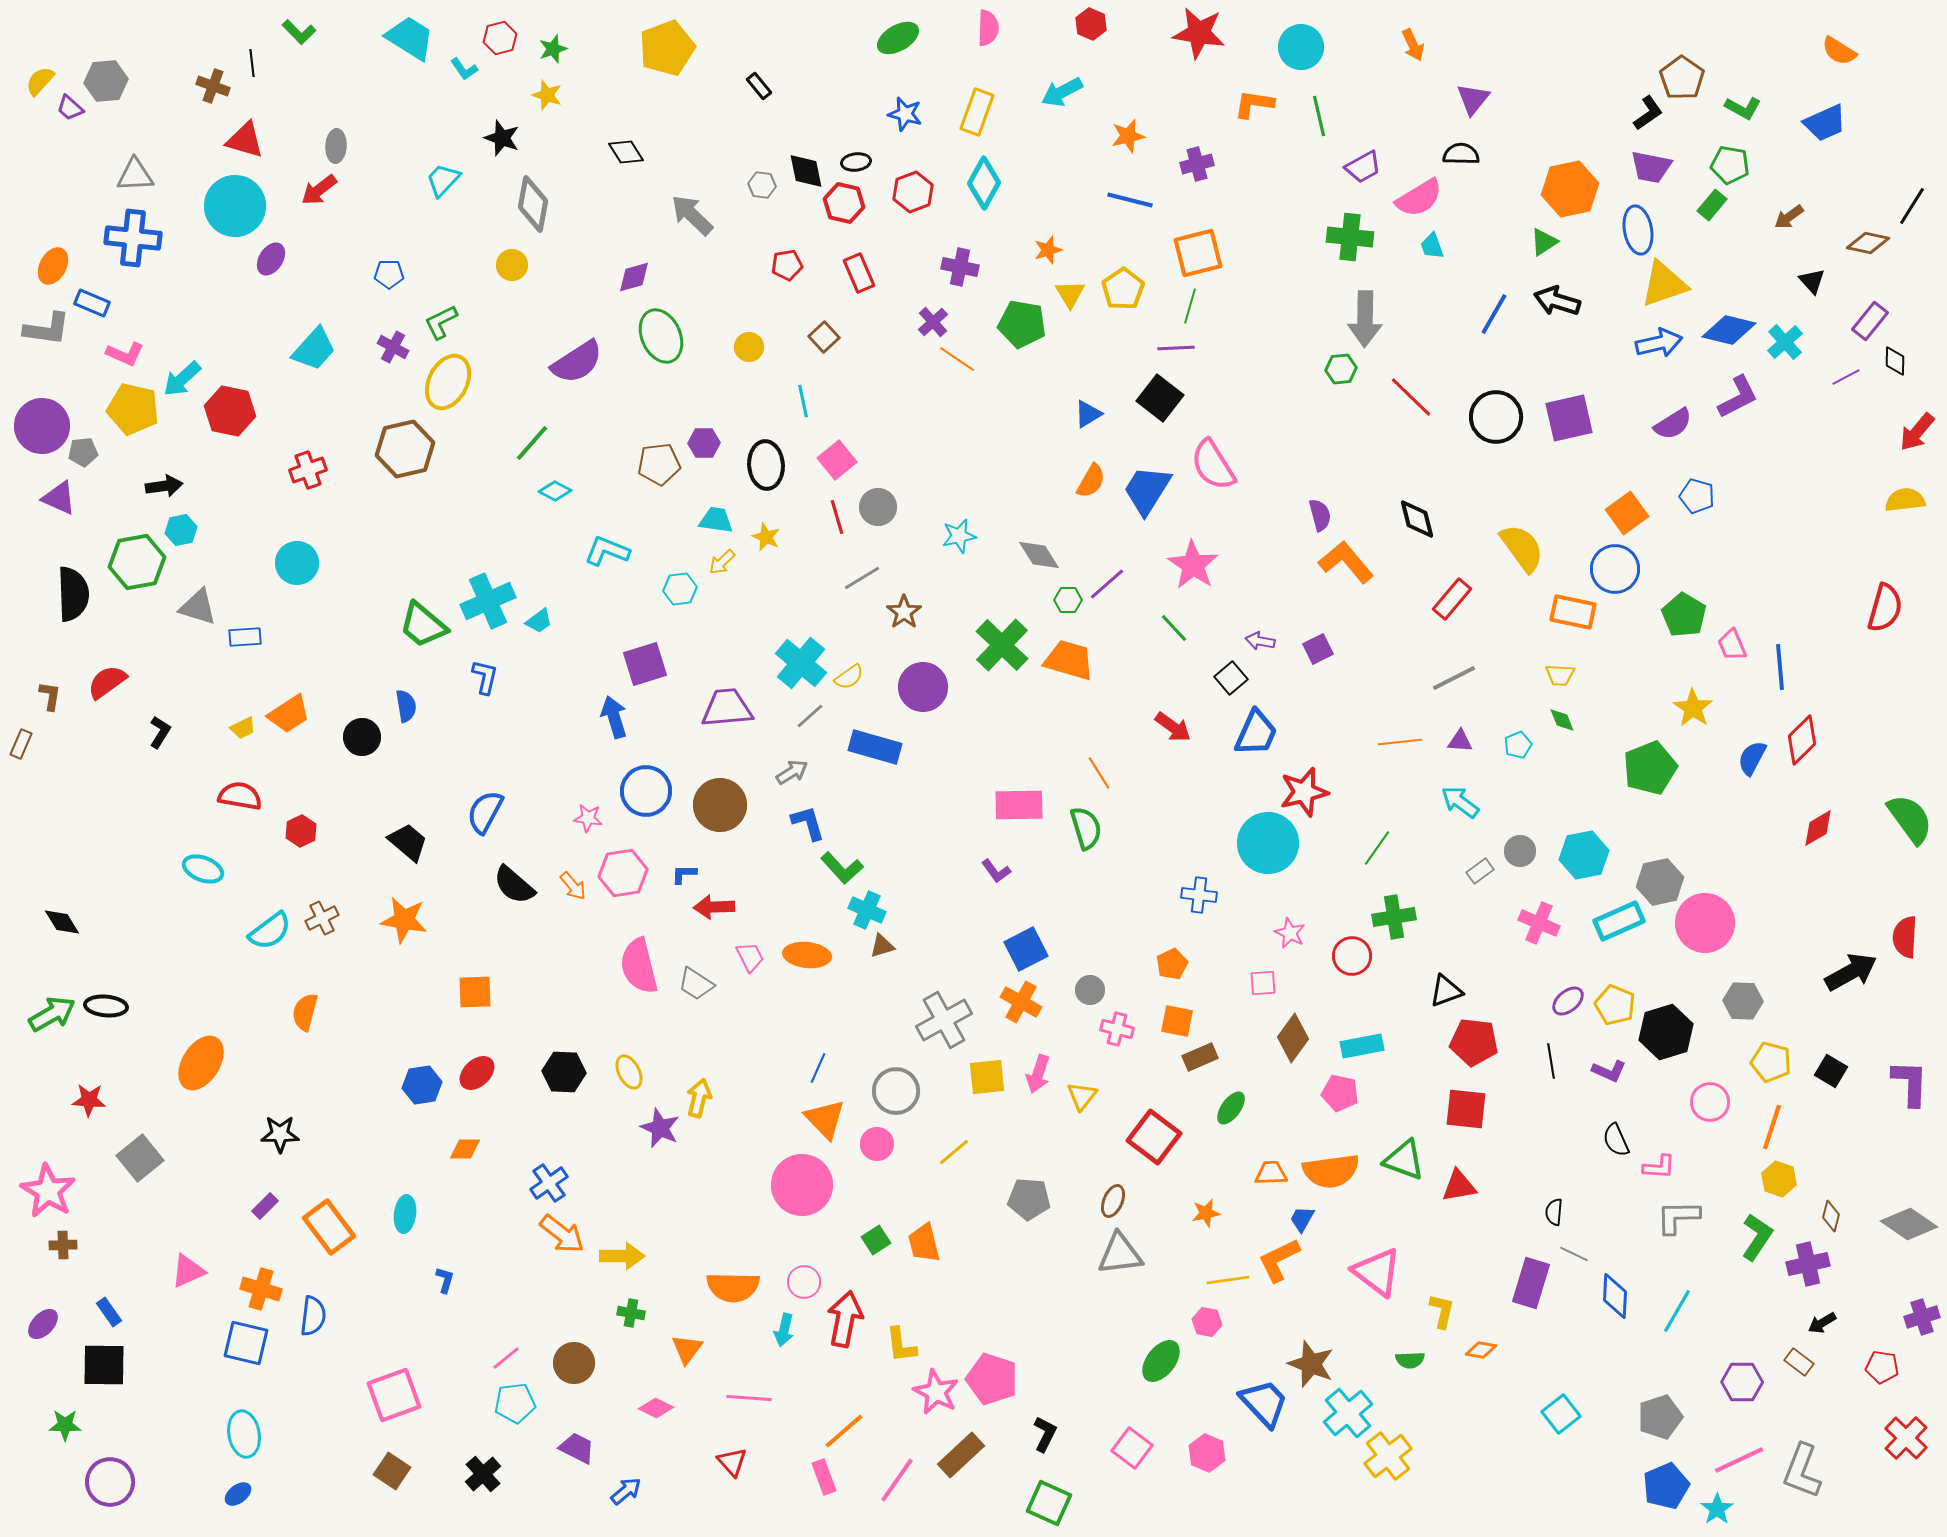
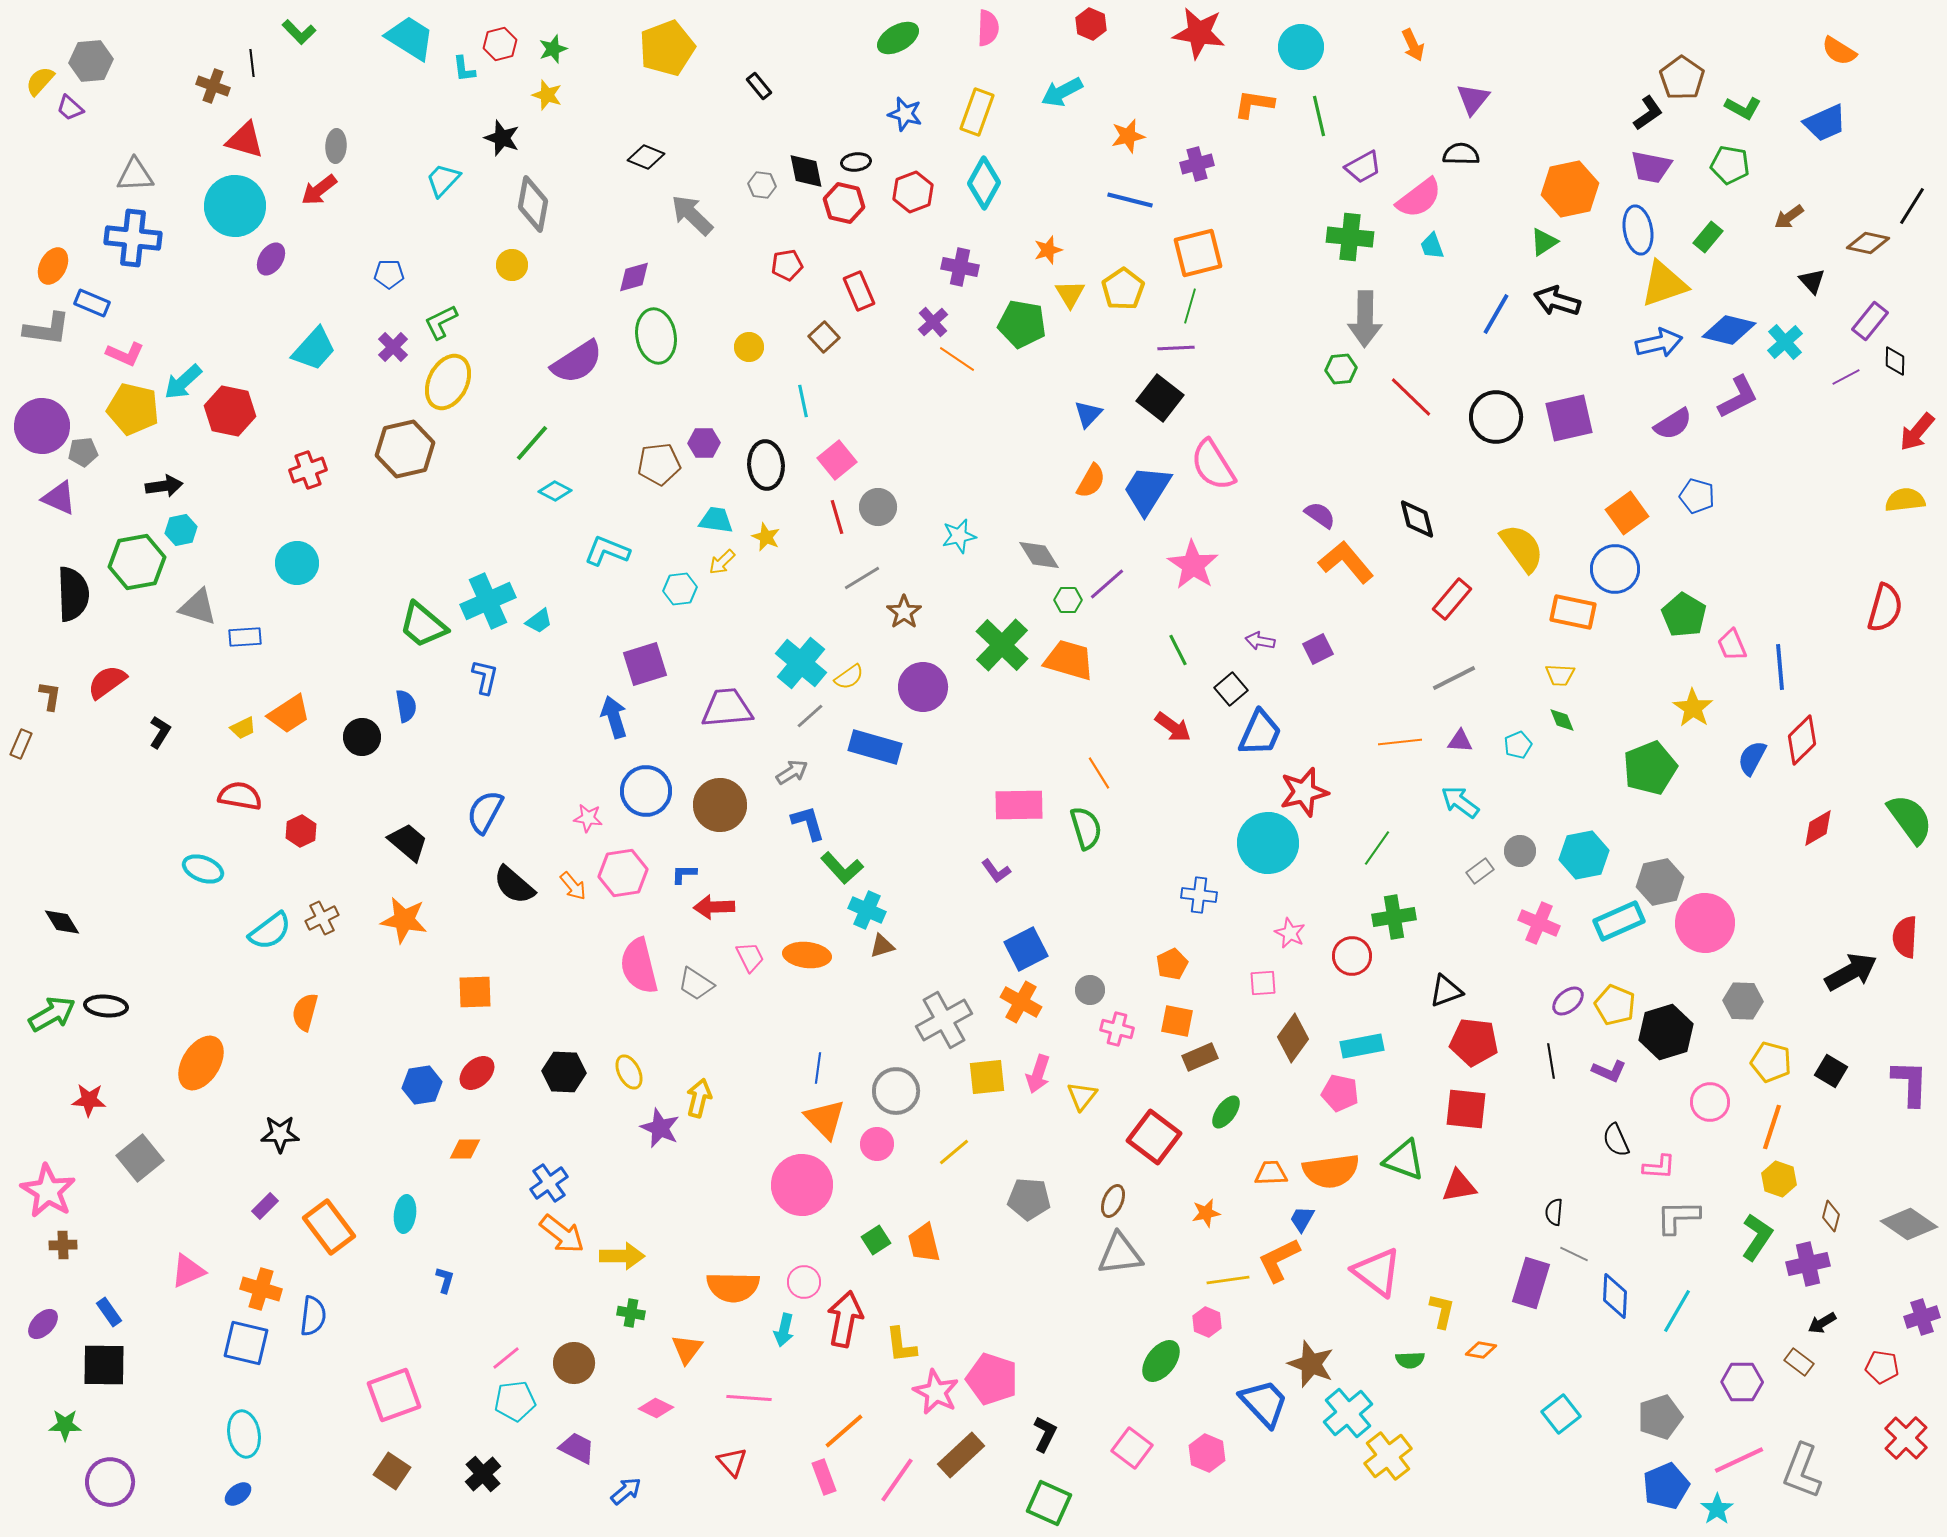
red hexagon at (500, 38): moved 6 px down
cyan L-shape at (464, 69): rotated 28 degrees clockwise
gray hexagon at (106, 81): moved 15 px left, 20 px up
black diamond at (626, 152): moved 20 px right, 5 px down; rotated 36 degrees counterclockwise
pink semicircle at (1419, 198): rotated 6 degrees counterclockwise
green rectangle at (1712, 205): moved 4 px left, 32 px down
red rectangle at (859, 273): moved 18 px down
blue line at (1494, 314): moved 2 px right
green ellipse at (661, 336): moved 5 px left; rotated 14 degrees clockwise
purple cross at (393, 347): rotated 16 degrees clockwise
cyan arrow at (182, 379): moved 1 px right, 3 px down
blue triangle at (1088, 414): rotated 16 degrees counterclockwise
purple semicircle at (1320, 515): rotated 40 degrees counterclockwise
green line at (1174, 628): moved 4 px right, 22 px down; rotated 16 degrees clockwise
black square at (1231, 678): moved 11 px down
blue trapezoid at (1256, 733): moved 4 px right
blue line at (818, 1068): rotated 16 degrees counterclockwise
green ellipse at (1231, 1108): moved 5 px left, 4 px down
pink hexagon at (1207, 1322): rotated 12 degrees clockwise
cyan pentagon at (515, 1403): moved 2 px up
